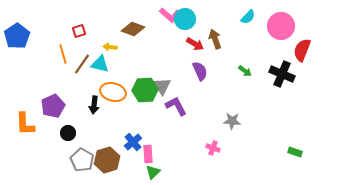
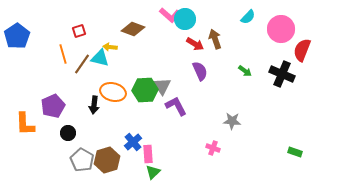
pink circle: moved 3 px down
cyan triangle: moved 6 px up
